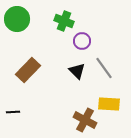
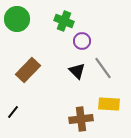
gray line: moved 1 px left
black line: rotated 48 degrees counterclockwise
brown cross: moved 4 px left, 1 px up; rotated 35 degrees counterclockwise
